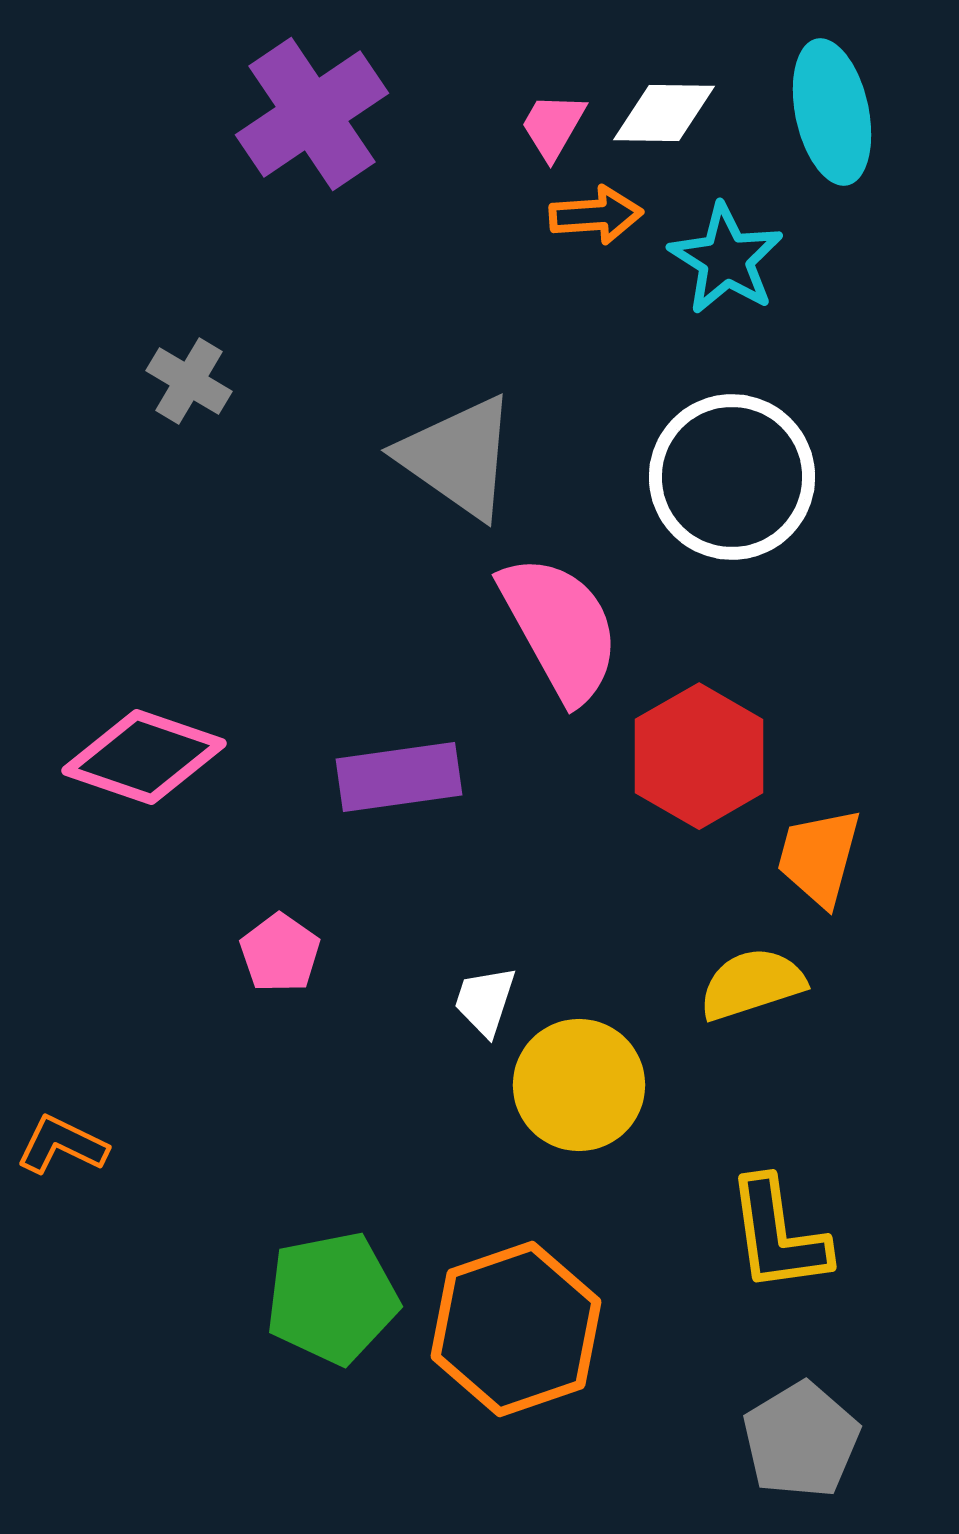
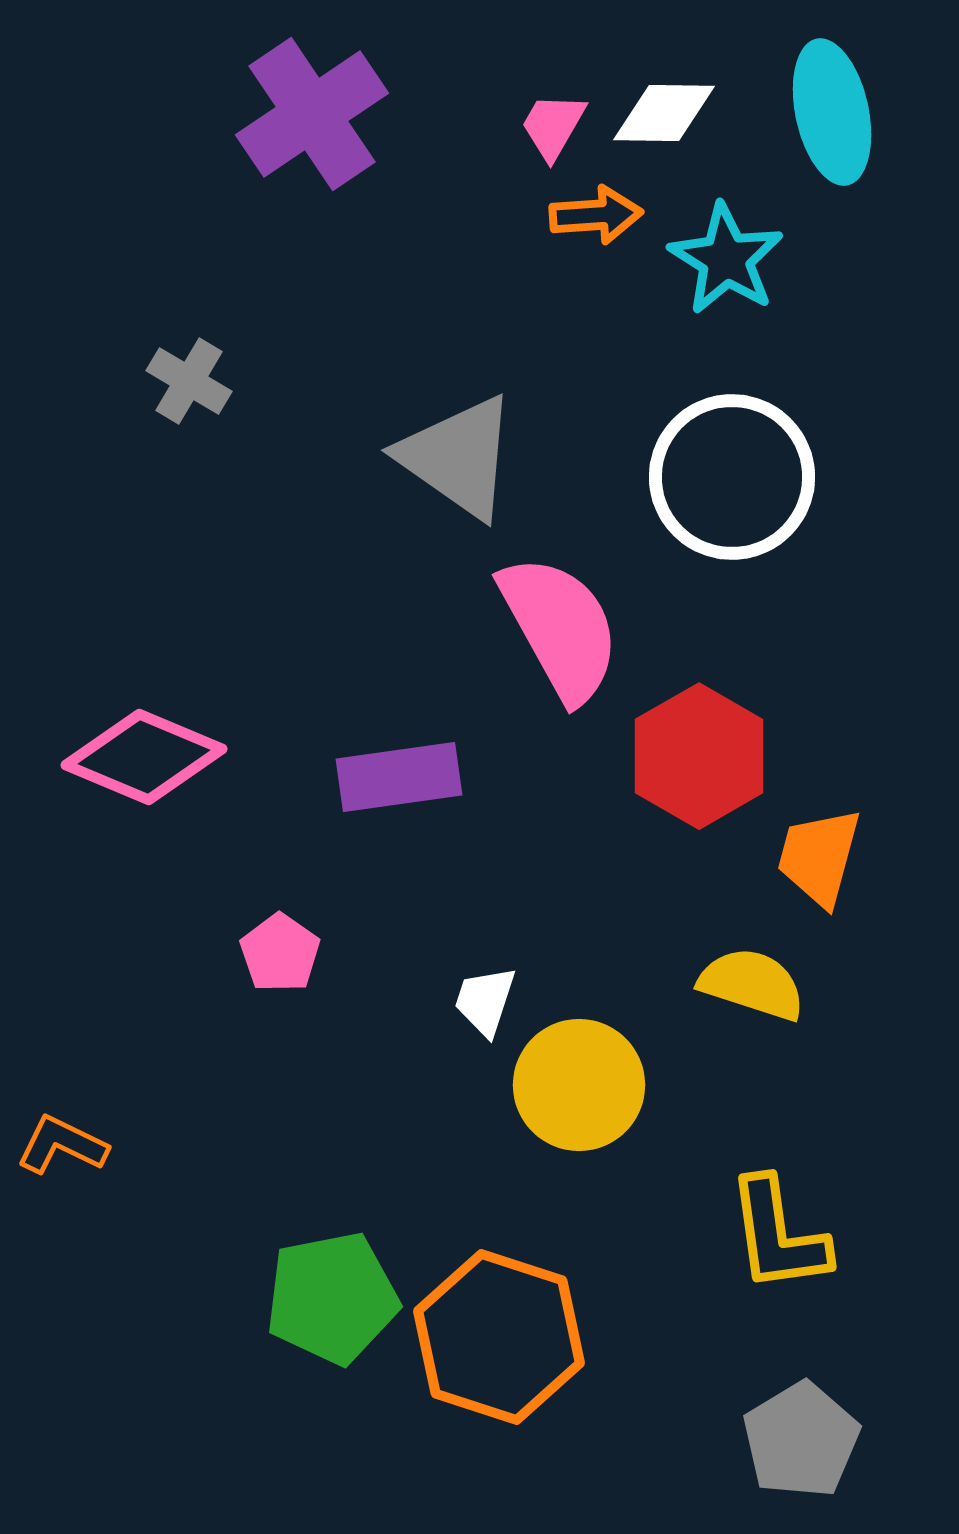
pink diamond: rotated 4 degrees clockwise
yellow semicircle: rotated 36 degrees clockwise
orange hexagon: moved 17 px left, 8 px down; rotated 23 degrees counterclockwise
